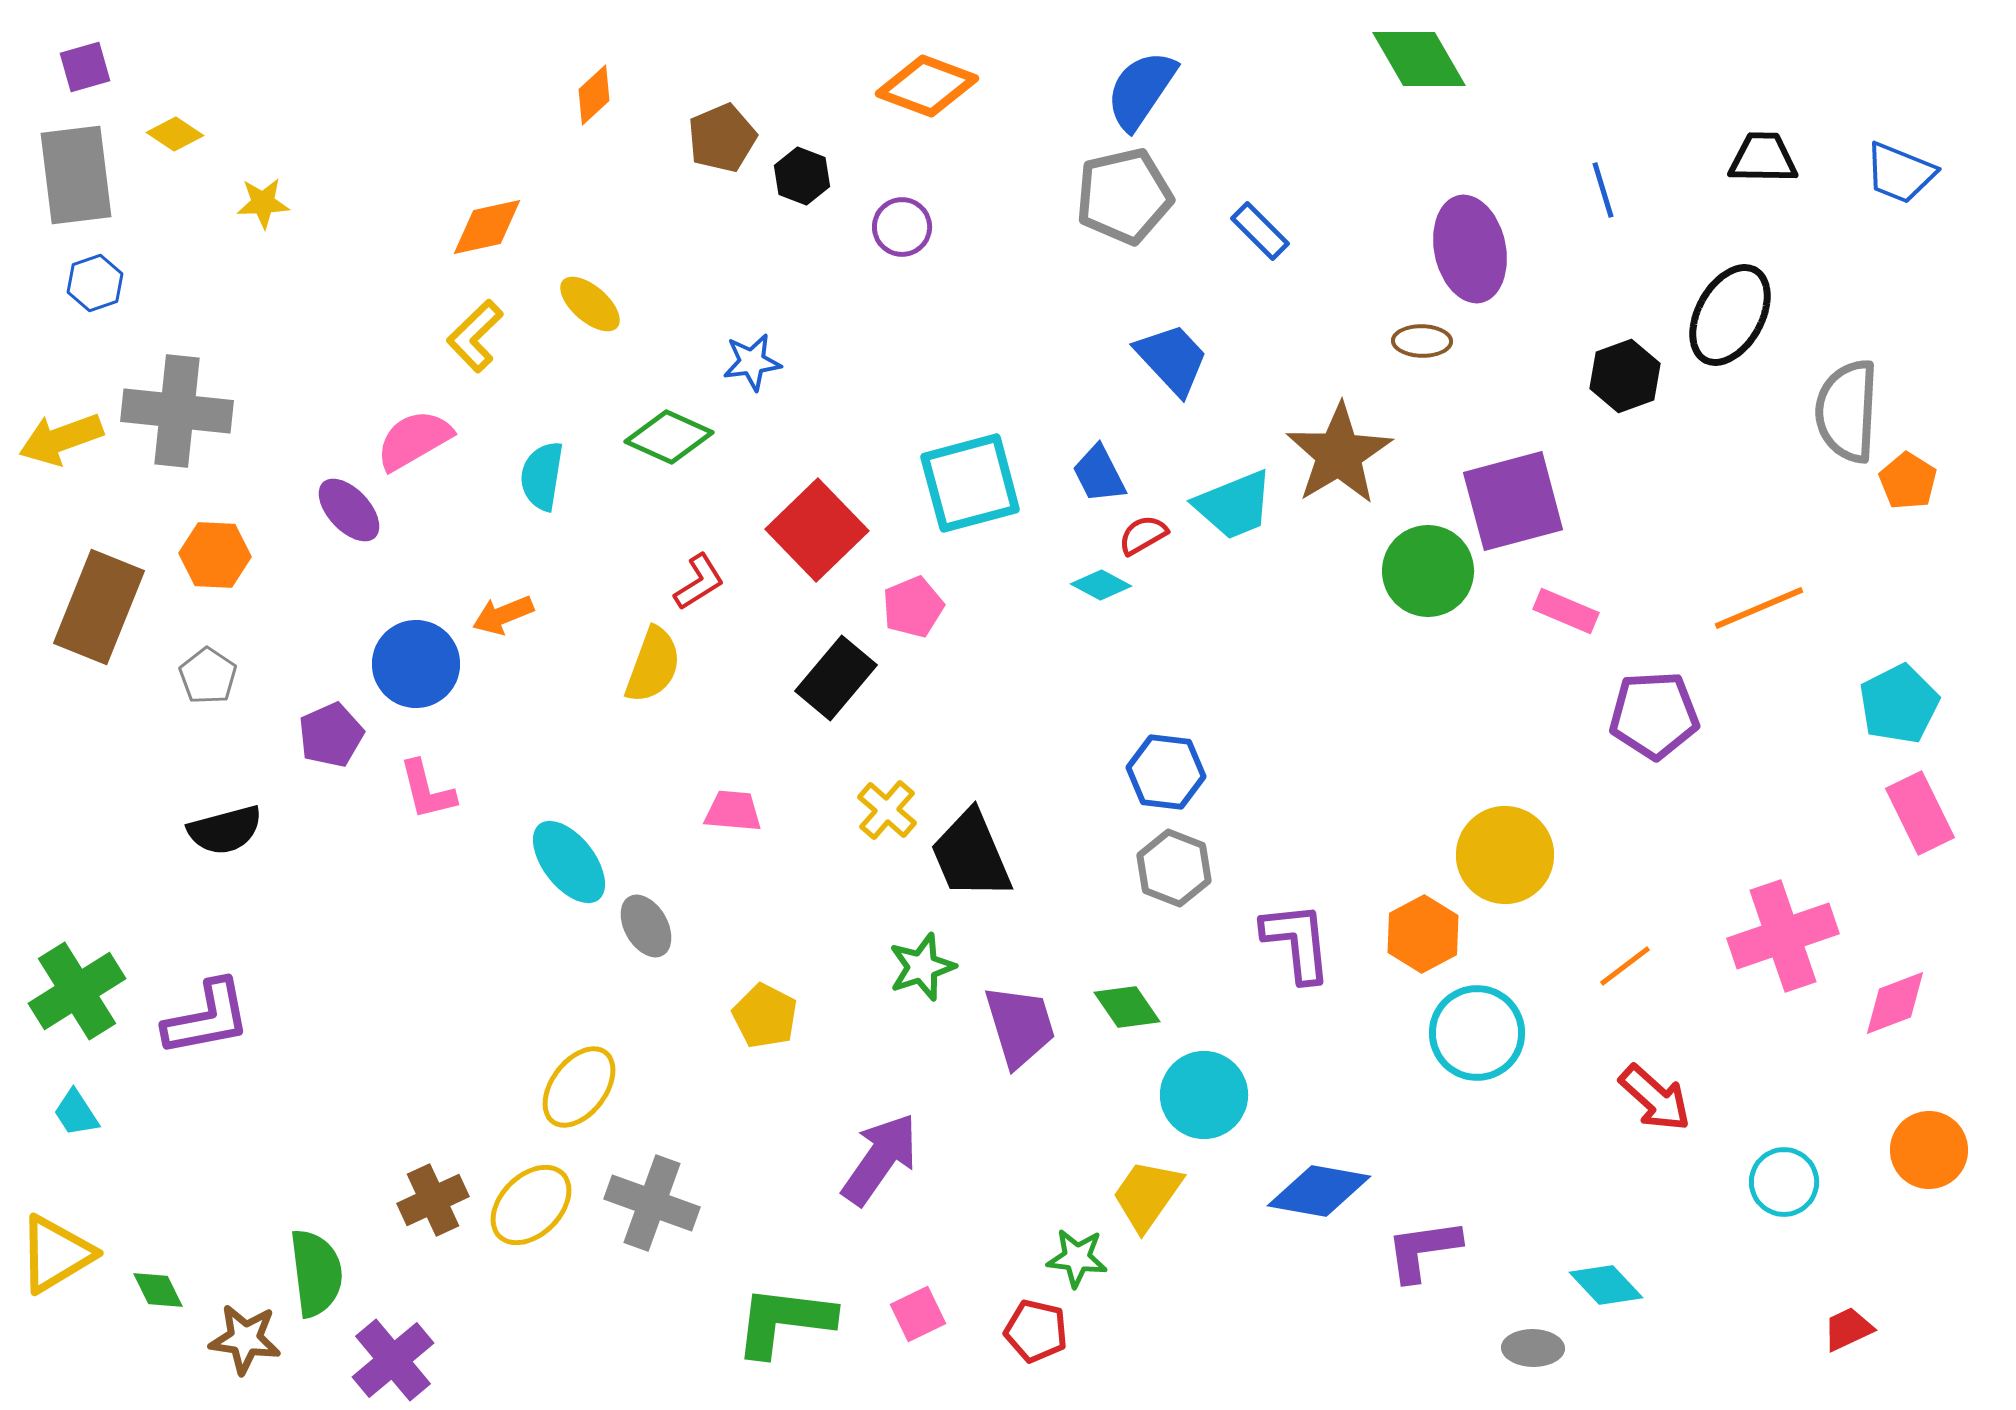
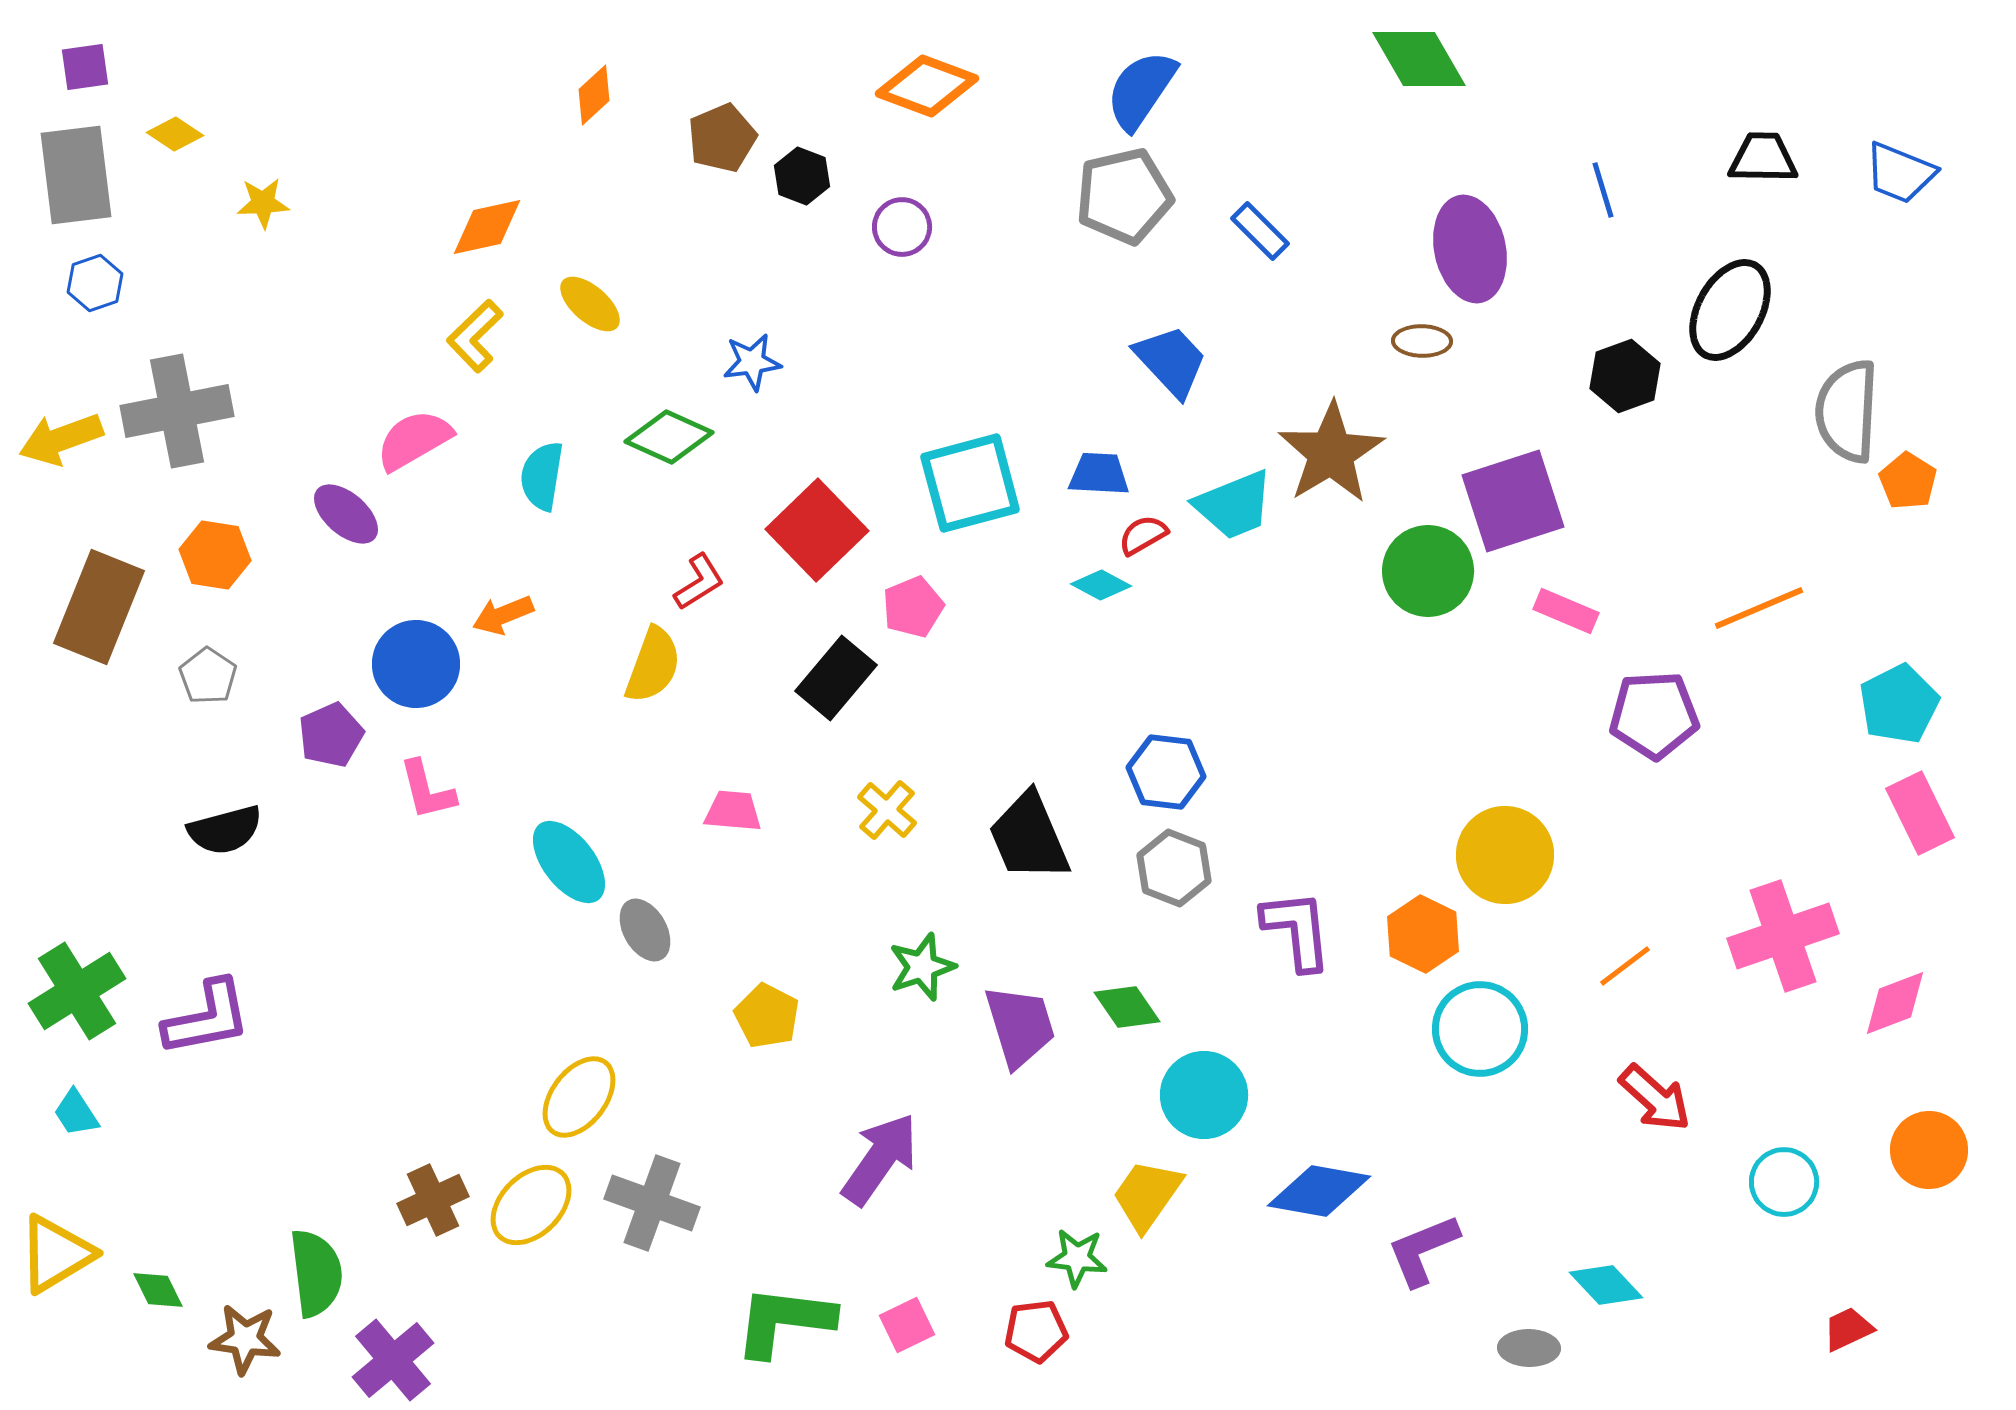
purple square at (85, 67): rotated 8 degrees clockwise
black ellipse at (1730, 315): moved 5 px up
blue trapezoid at (1172, 359): moved 1 px left, 2 px down
gray cross at (177, 411): rotated 17 degrees counterclockwise
brown star at (1339, 454): moved 8 px left, 1 px up
blue trapezoid at (1099, 474): rotated 120 degrees clockwise
purple square at (1513, 501): rotated 3 degrees counterclockwise
purple ellipse at (349, 510): moved 3 px left, 4 px down; rotated 6 degrees counterclockwise
orange hexagon at (215, 555): rotated 6 degrees clockwise
black trapezoid at (971, 855): moved 58 px right, 18 px up
gray ellipse at (646, 926): moved 1 px left, 4 px down
orange hexagon at (1423, 934): rotated 6 degrees counterclockwise
purple L-shape at (1297, 942): moved 12 px up
yellow pentagon at (765, 1016): moved 2 px right
cyan circle at (1477, 1033): moved 3 px right, 4 px up
yellow ellipse at (579, 1087): moved 10 px down
purple L-shape at (1423, 1250): rotated 14 degrees counterclockwise
pink square at (918, 1314): moved 11 px left, 11 px down
red pentagon at (1036, 1331): rotated 20 degrees counterclockwise
gray ellipse at (1533, 1348): moved 4 px left
